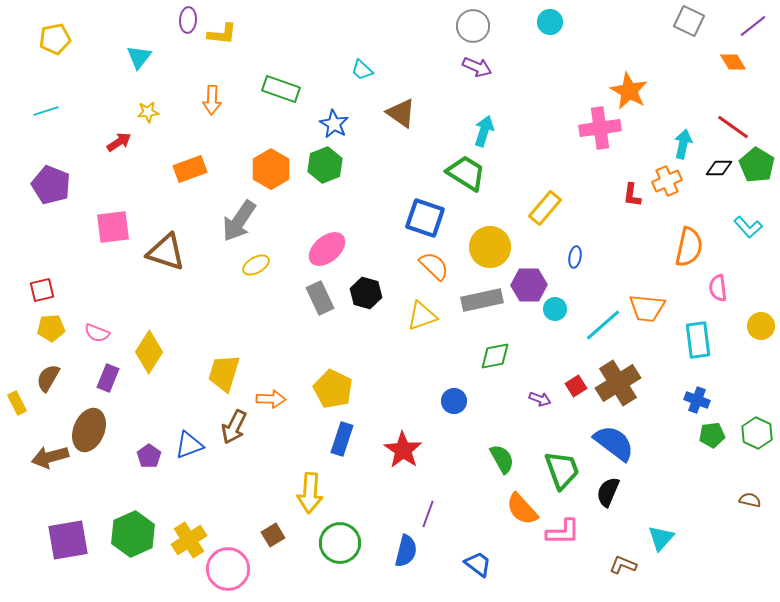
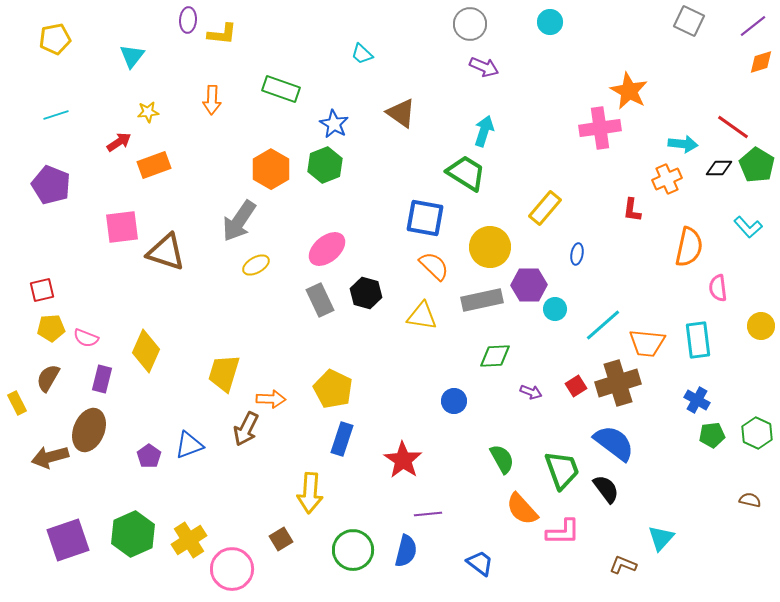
gray circle at (473, 26): moved 3 px left, 2 px up
cyan triangle at (139, 57): moved 7 px left, 1 px up
orange diamond at (733, 62): moved 28 px right; rotated 76 degrees counterclockwise
purple arrow at (477, 67): moved 7 px right
cyan trapezoid at (362, 70): moved 16 px up
cyan line at (46, 111): moved 10 px right, 4 px down
cyan arrow at (683, 144): rotated 84 degrees clockwise
orange rectangle at (190, 169): moved 36 px left, 4 px up
orange cross at (667, 181): moved 2 px up
red L-shape at (632, 195): moved 15 px down
blue square at (425, 218): rotated 9 degrees counterclockwise
pink square at (113, 227): moved 9 px right
blue ellipse at (575, 257): moved 2 px right, 3 px up
gray rectangle at (320, 298): moved 2 px down
orange trapezoid at (647, 308): moved 35 px down
yellow triangle at (422, 316): rotated 28 degrees clockwise
pink semicircle at (97, 333): moved 11 px left, 5 px down
yellow diamond at (149, 352): moved 3 px left, 1 px up; rotated 9 degrees counterclockwise
green diamond at (495, 356): rotated 8 degrees clockwise
purple rectangle at (108, 378): moved 6 px left, 1 px down; rotated 8 degrees counterclockwise
brown cross at (618, 383): rotated 15 degrees clockwise
purple arrow at (540, 399): moved 9 px left, 7 px up
blue cross at (697, 400): rotated 10 degrees clockwise
brown arrow at (234, 427): moved 12 px right, 2 px down
red star at (403, 450): moved 10 px down
black semicircle at (608, 492): moved 2 px left, 3 px up; rotated 120 degrees clockwise
purple line at (428, 514): rotated 64 degrees clockwise
brown square at (273, 535): moved 8 px right, 4 px down
purple square at (68, 540): rotated 9 degrees counterclockwise
green circle at (340, 543): moved 13 px right, 7 px down
blue trapezoid at (478, 564): moved 2 px right, 1 px up
pink circle at (228, 569): moved 4 px right
